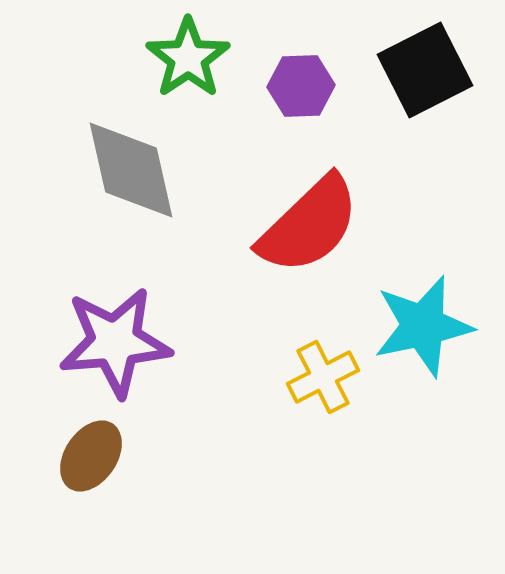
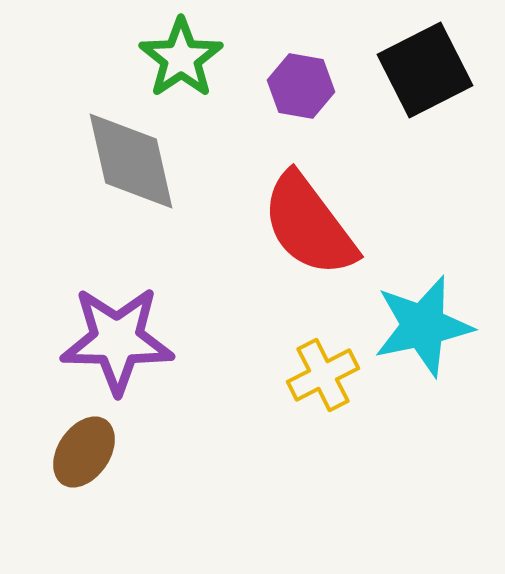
green star: moved 7 px left
purple hexagon: rotated 12 degrees clockwise
gray diamond: moved 9 px up
red semicircle: rotated 97 degrees clockwise
purple star: moved 2 px right, 2 px up; rotated 6 degrees clockwise
yellow cross: moved 2 px up
brown ellipse: moved 7 px left, 4 px up
